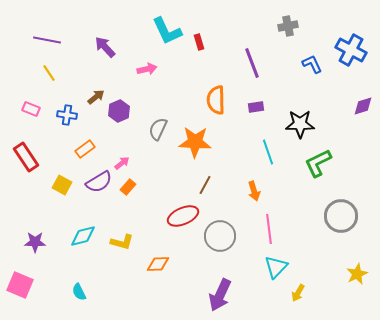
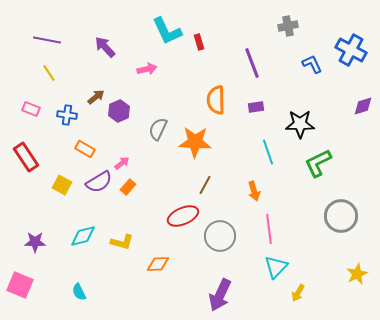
orange rectangle at (85, 149): rotated 66 degrees clockwise
